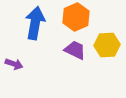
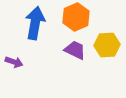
purple arrow: moved 2 px up
